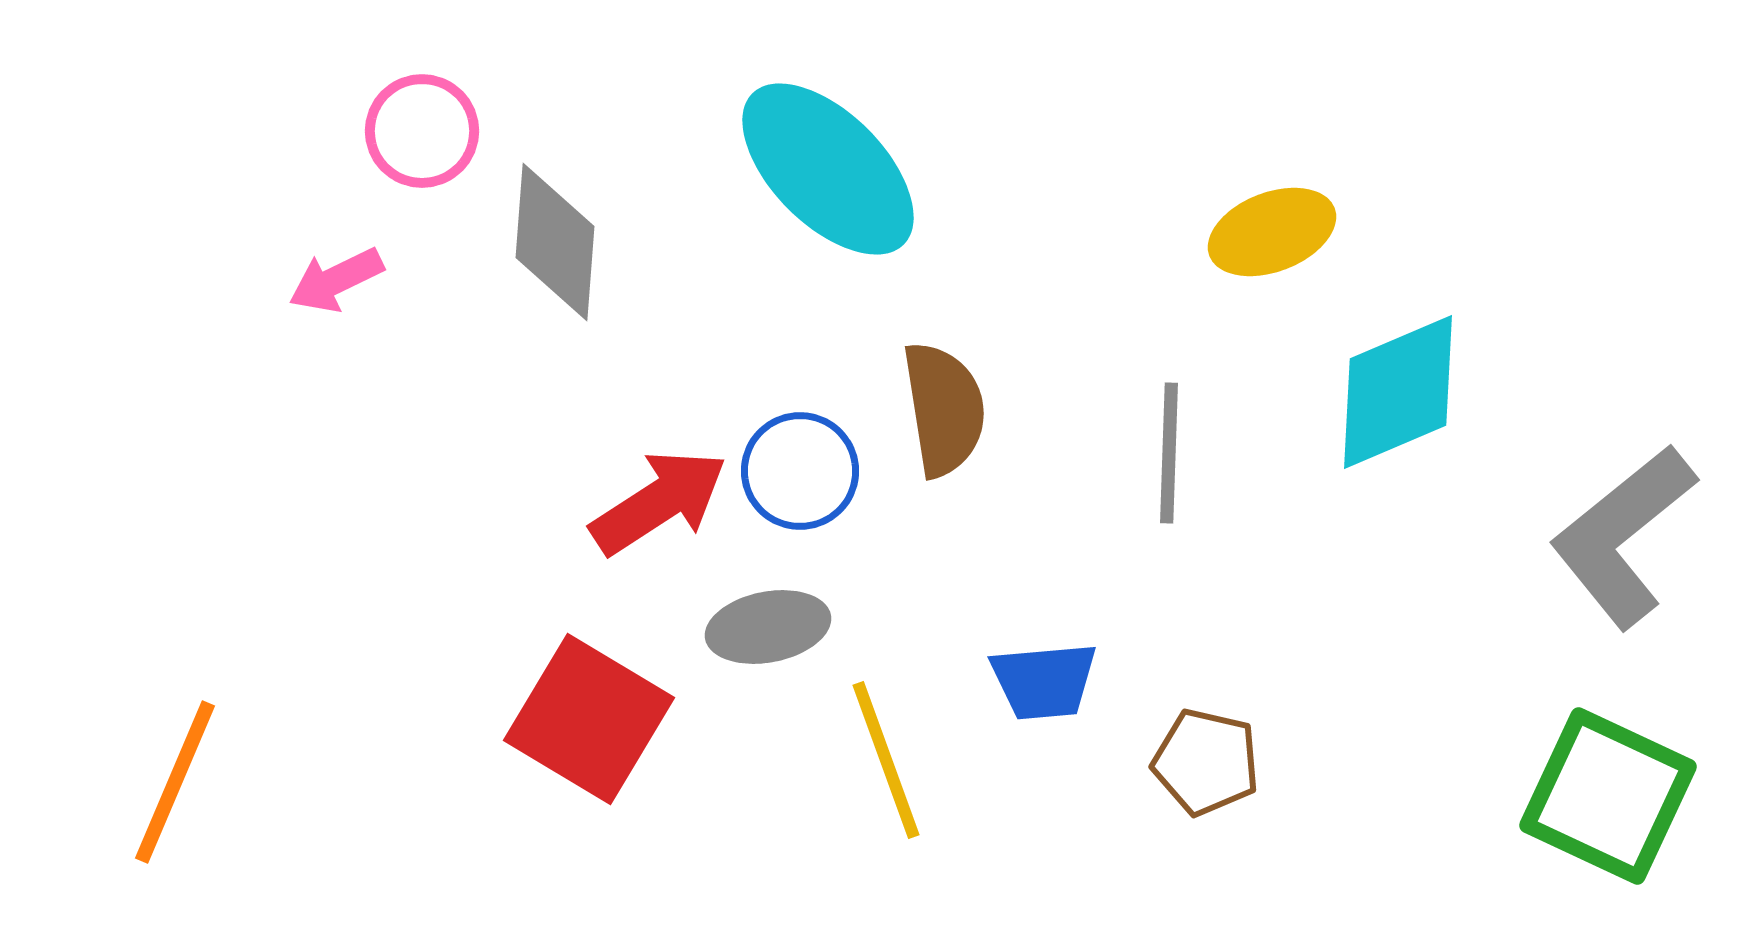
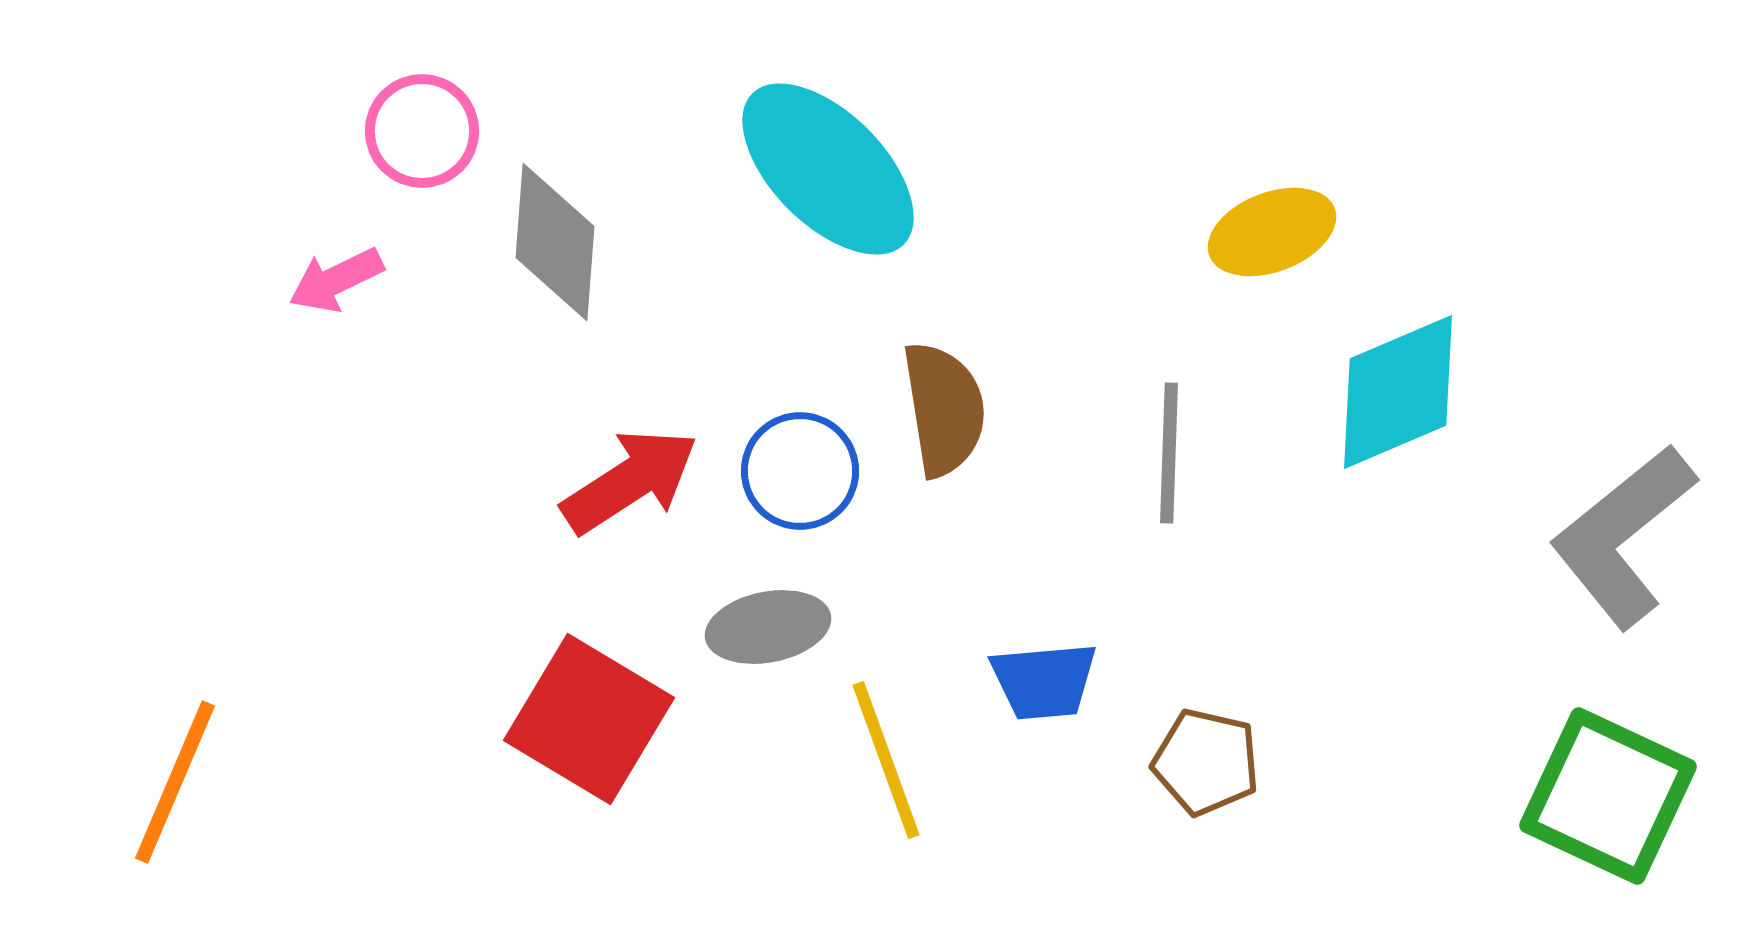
red arrow: moved 29 px left, 21 px up
